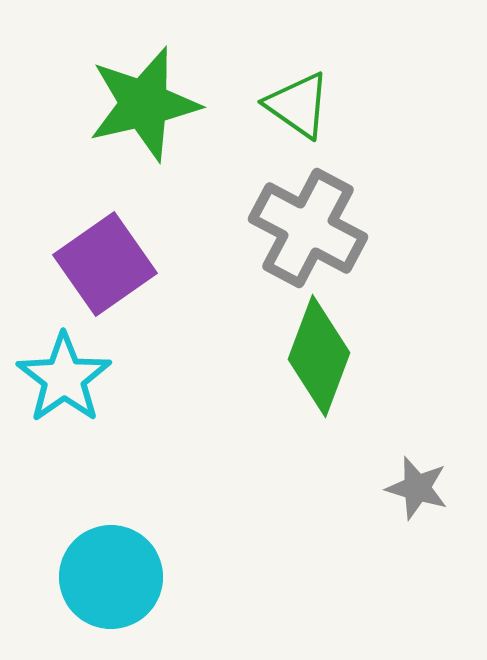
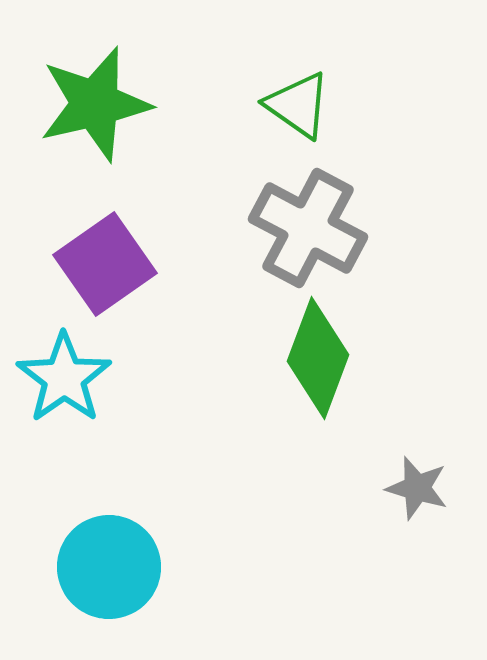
green star: moved 49 px left
green diamond: moved 1 px left, 2 px down
cyan circle: moved 2 px left, 10 px up
